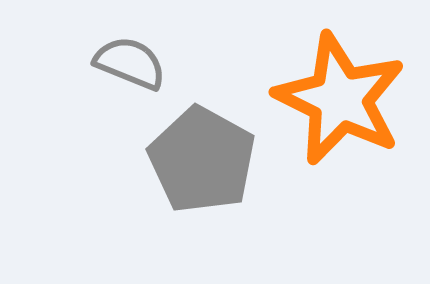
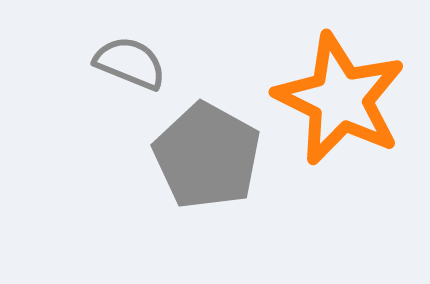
gray pentagon: moved 5 px right, 4 px up
